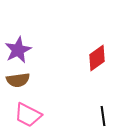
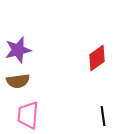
purple star: rotated 12 degrees clockwise
brown semicircle: moved 1 px down
pink trapezoid: rotated 68 degrees clockwise
